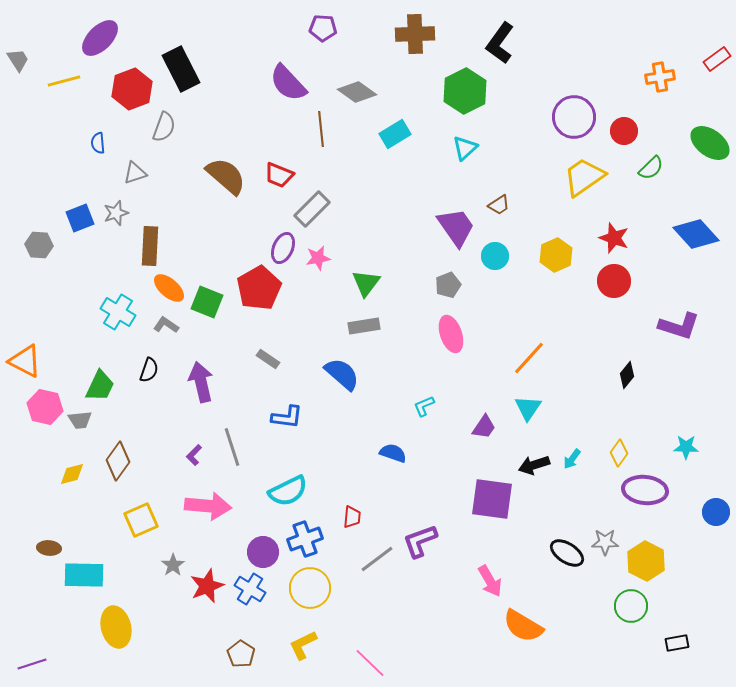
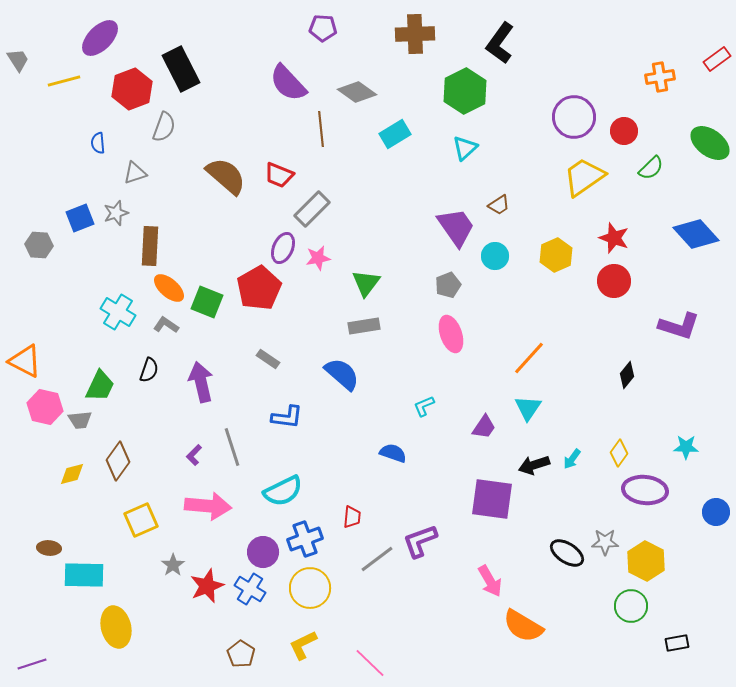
cyan semicircle at (288, 491): moved 5 px left
